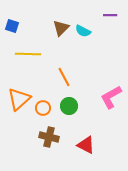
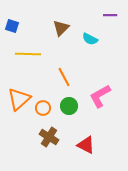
cyan semicircle: moved 7 px right, 8 px down
pink L-shape: moved 11 px left, 1 px up
brown cross: rotated 18 degrees clockwise
